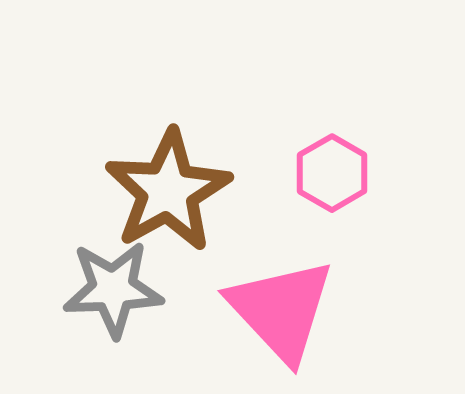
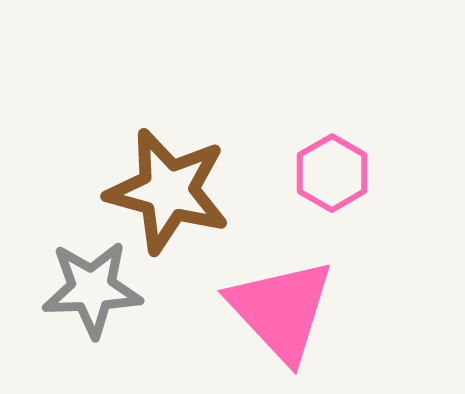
brown star: rotated 28 degrees counterclockwise
gray star: moved 21 px left
